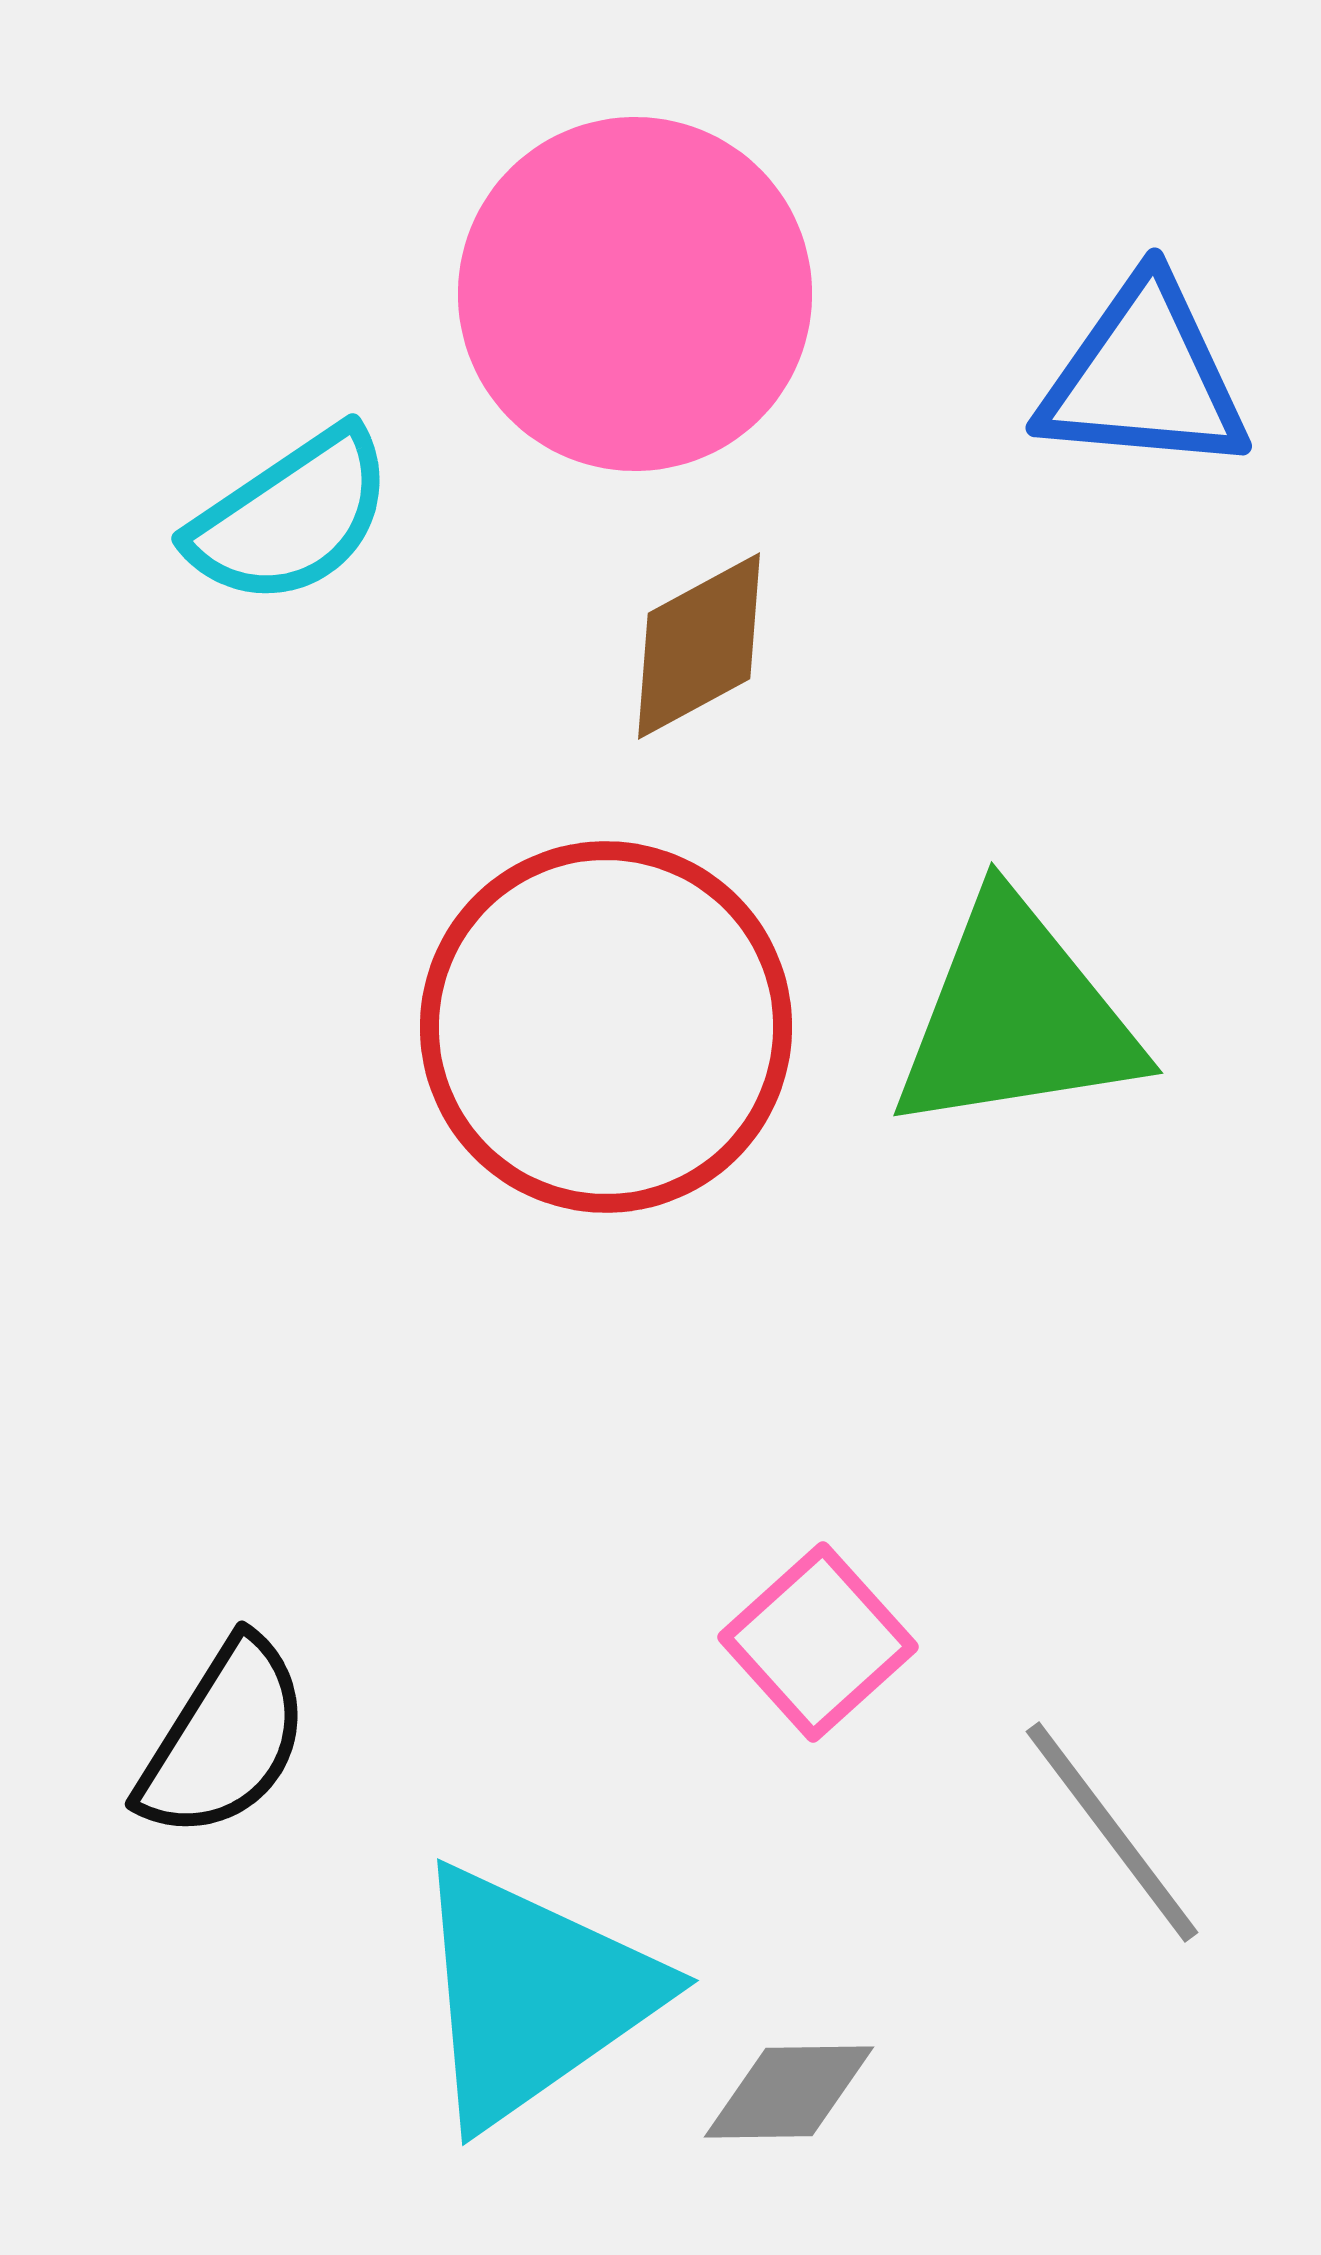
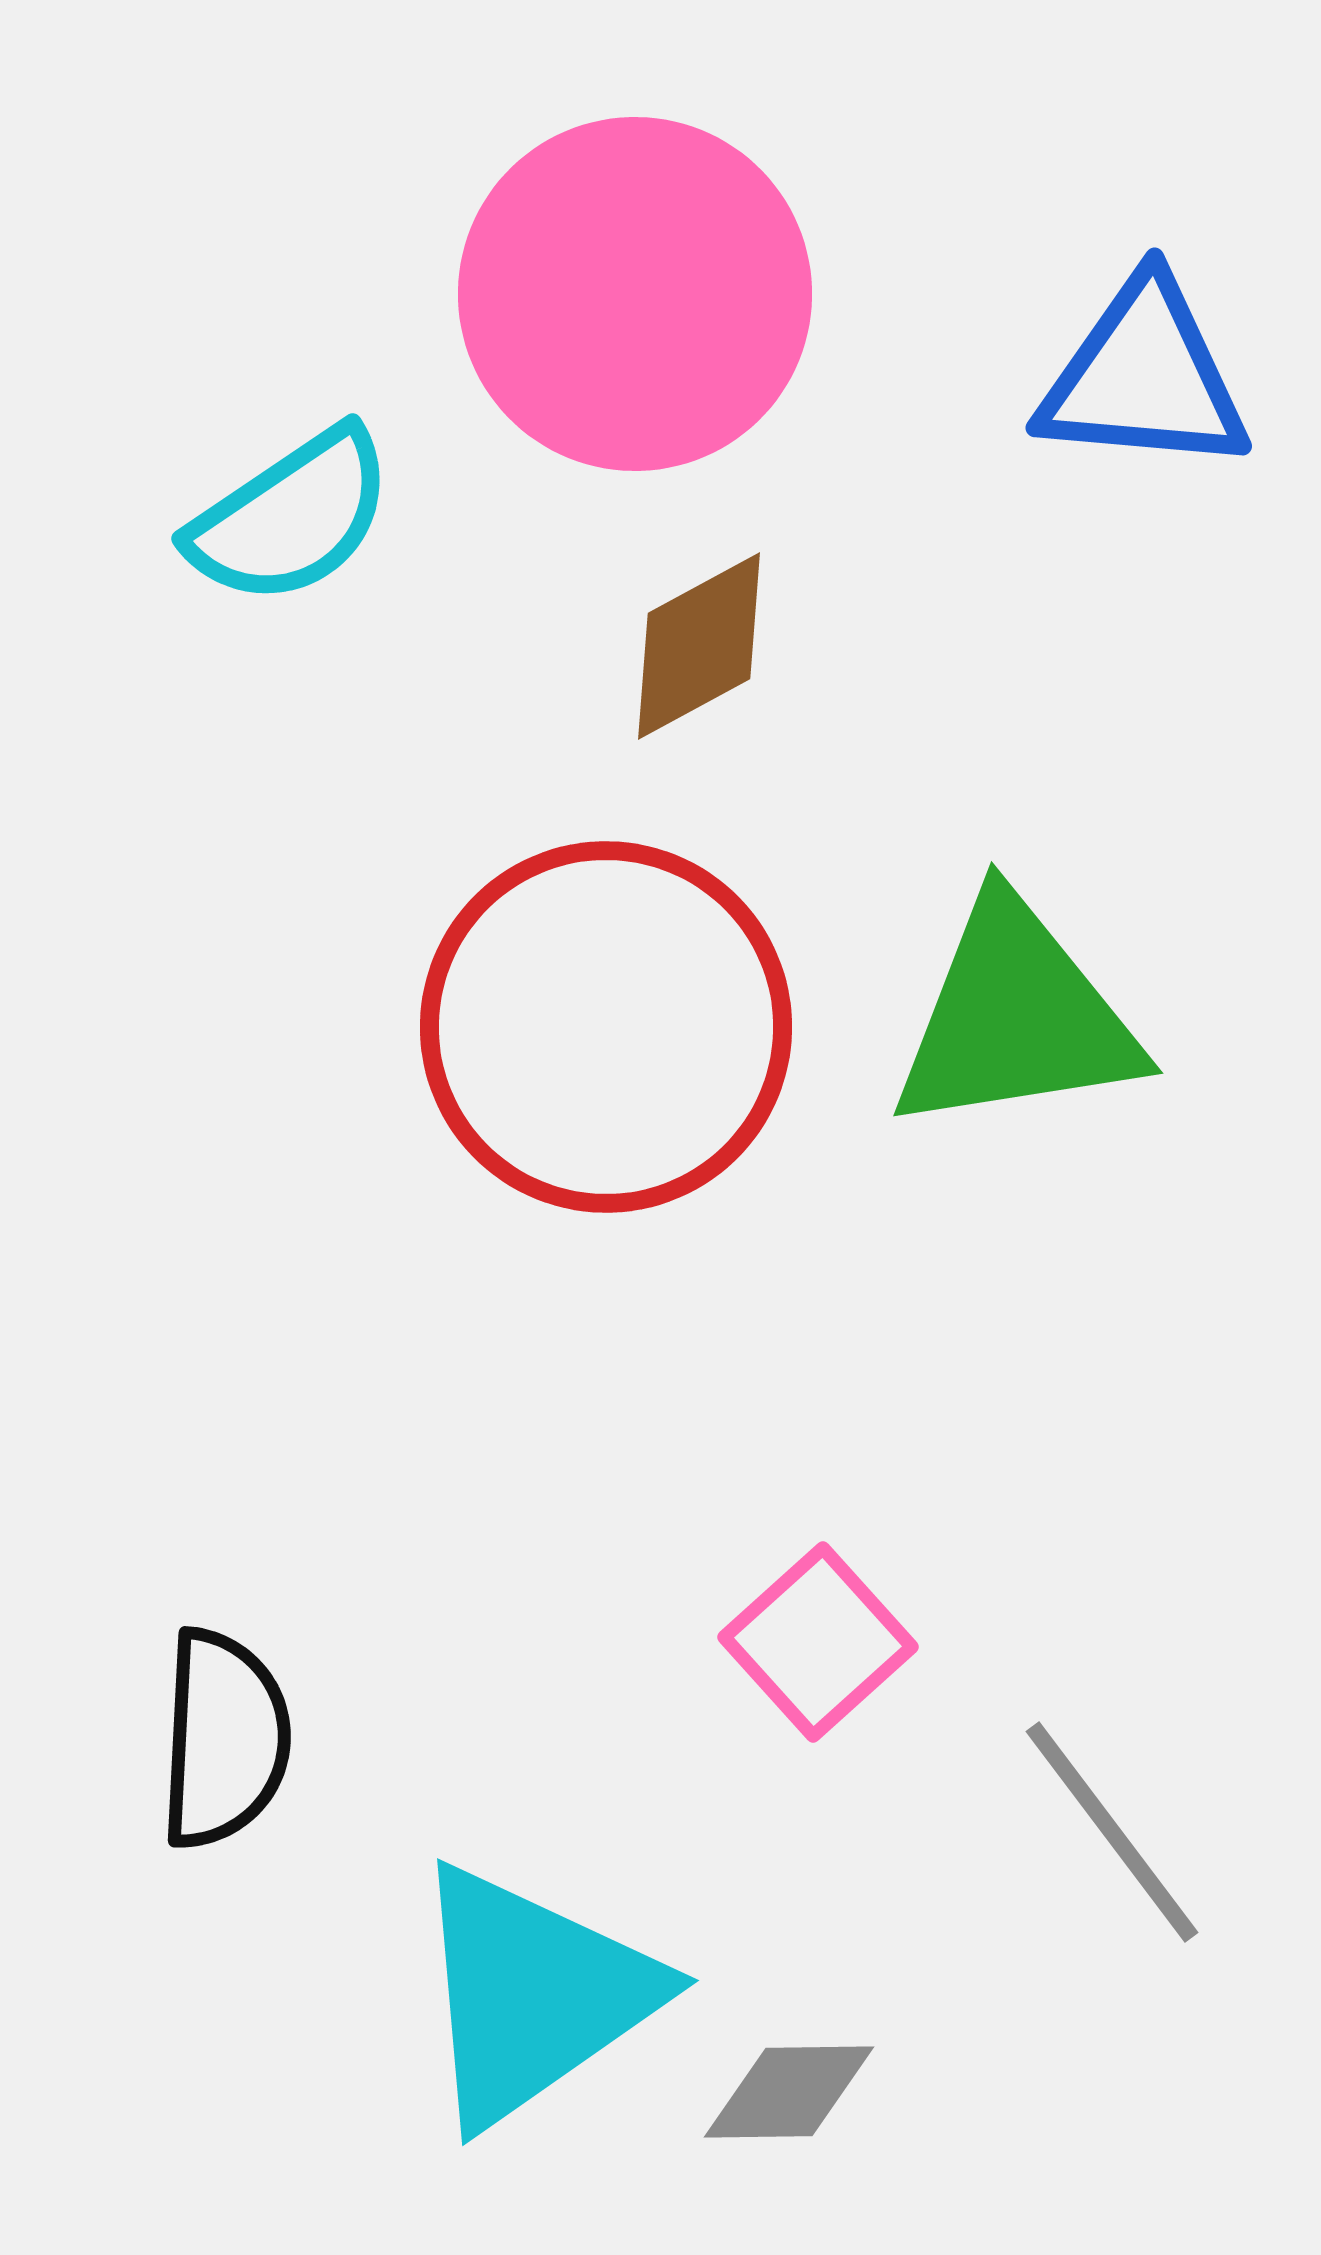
black semicircle: rotated 29 degrees counterclockwise
